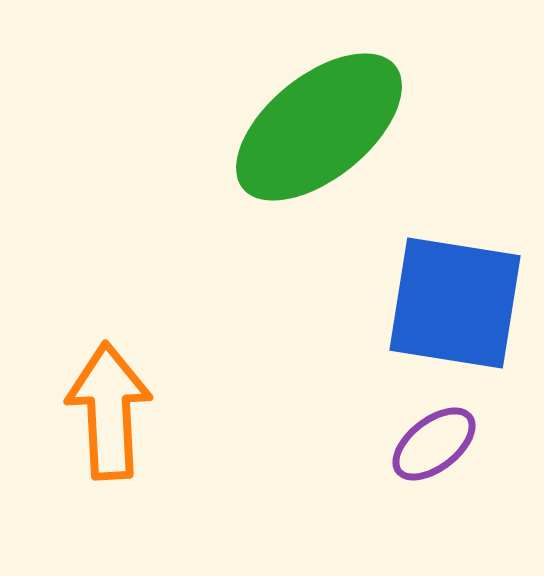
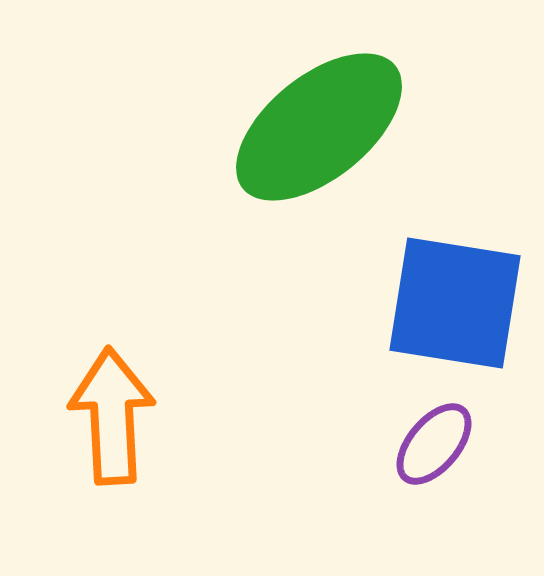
orange arrow: moved 3 px right, 5 px down
purple ellipse: rotated 12 degrees counterclockwise
